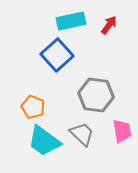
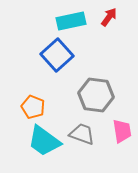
red arrow: moved 8 px up
gray trapezoid: rotated 24 degrees counterclockwise
